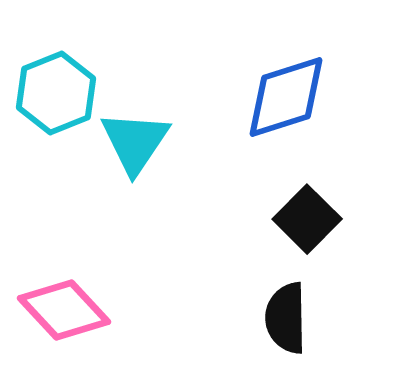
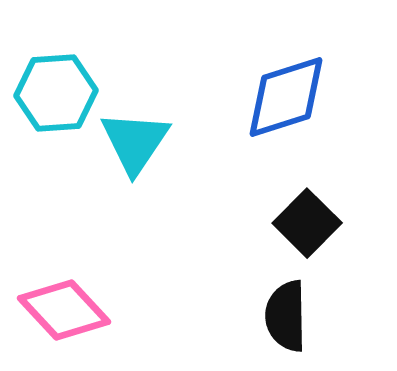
cyan hexagon: rotated 18 degrees clockwise
black square: moved 4 px down
black semicircle: moved 2 px up
